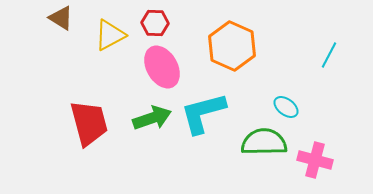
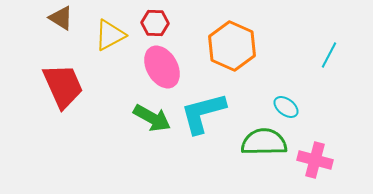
green arrow: rotated 48 degrees clockwise
red trapezoid: moved 26 px left, 37 px up; rotated 9 degrees counterclockwise
